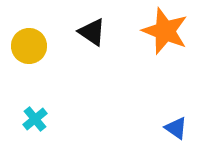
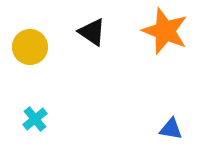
yellow circle: moved 1 px right, 1 px down
blue triangle: moved 5 px left, 1 px down; rotated 25 degrees counterclockwise
